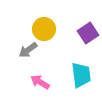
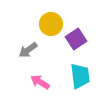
yellow circle: moved 7 px right, 5 px up
purple square: moved 12 px left, 6 px down
cyan trapezoid: moved 1 px left, 1 px down
